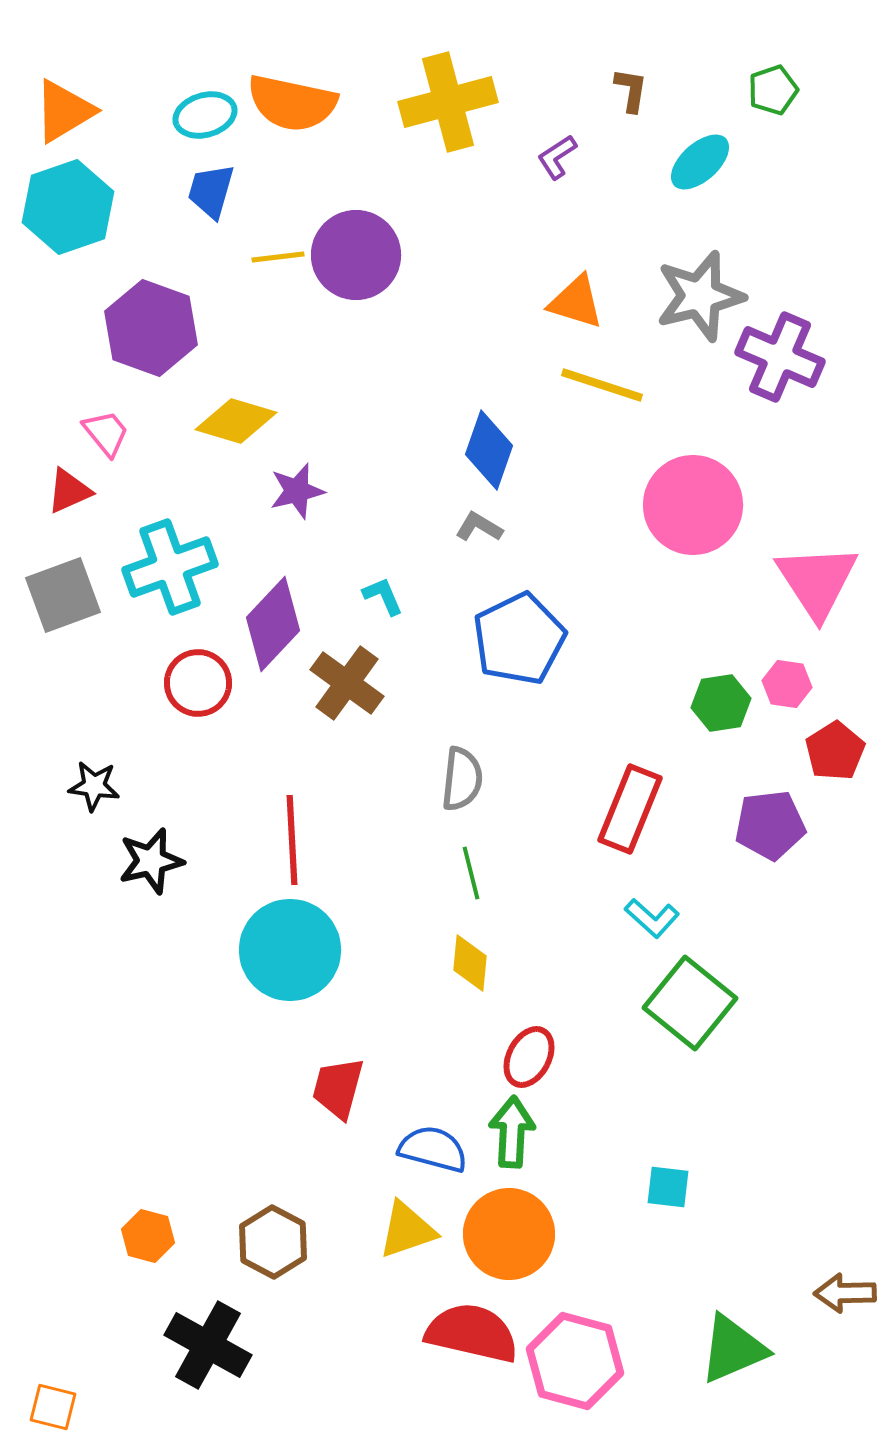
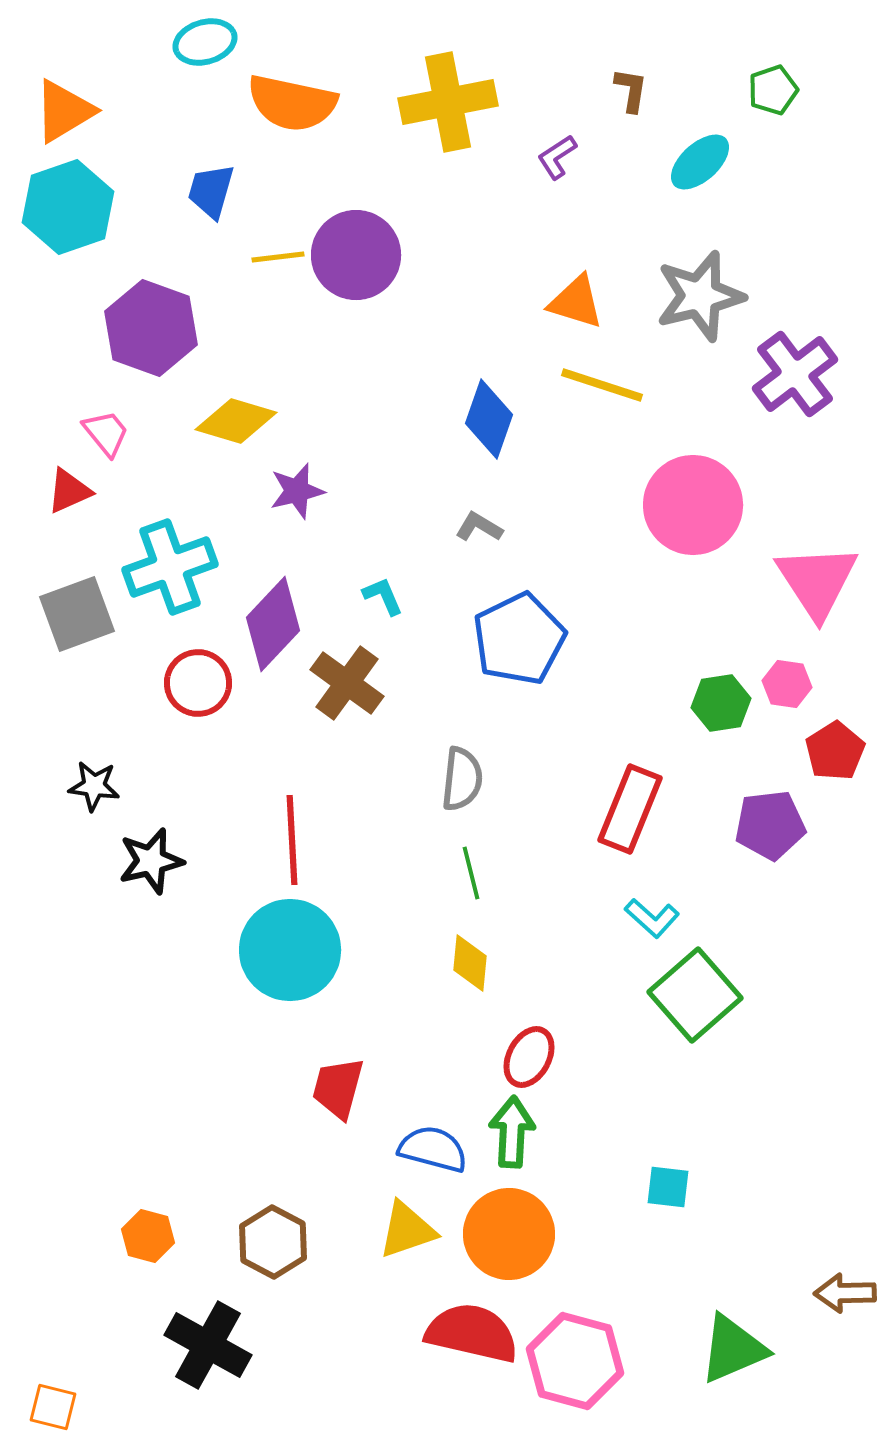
yellow cross at (448, 102): rotated 4 degrees clockwise
cyan ellipse at (205, 115): moved 73 px up
purple cross at (780, 357): moved 15 px right, 17 px down; rotated 30 degrees clockwise
blue diamond at (489, 450): moved 31 px up
gray square at (63, 595): moved 14 px right, 19 px down
green square at (690, 1003): moved 5 px right, 8 px up; rotated 10 degrees clockwise
